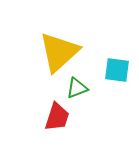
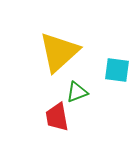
green triangle: moved 4 px down
red trapezoid: rotated 152 degrees clockwise
